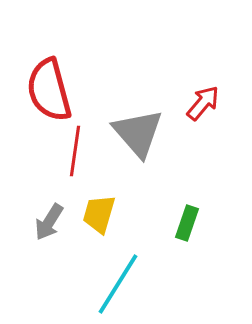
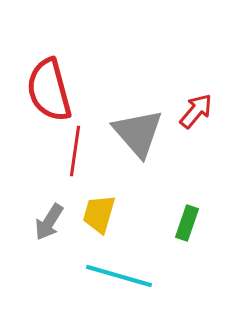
red arrow: moved 7 px left, 8 px down
cyan line: moved 1 px right, 8 px up; rotated 74 degrees clockwise
